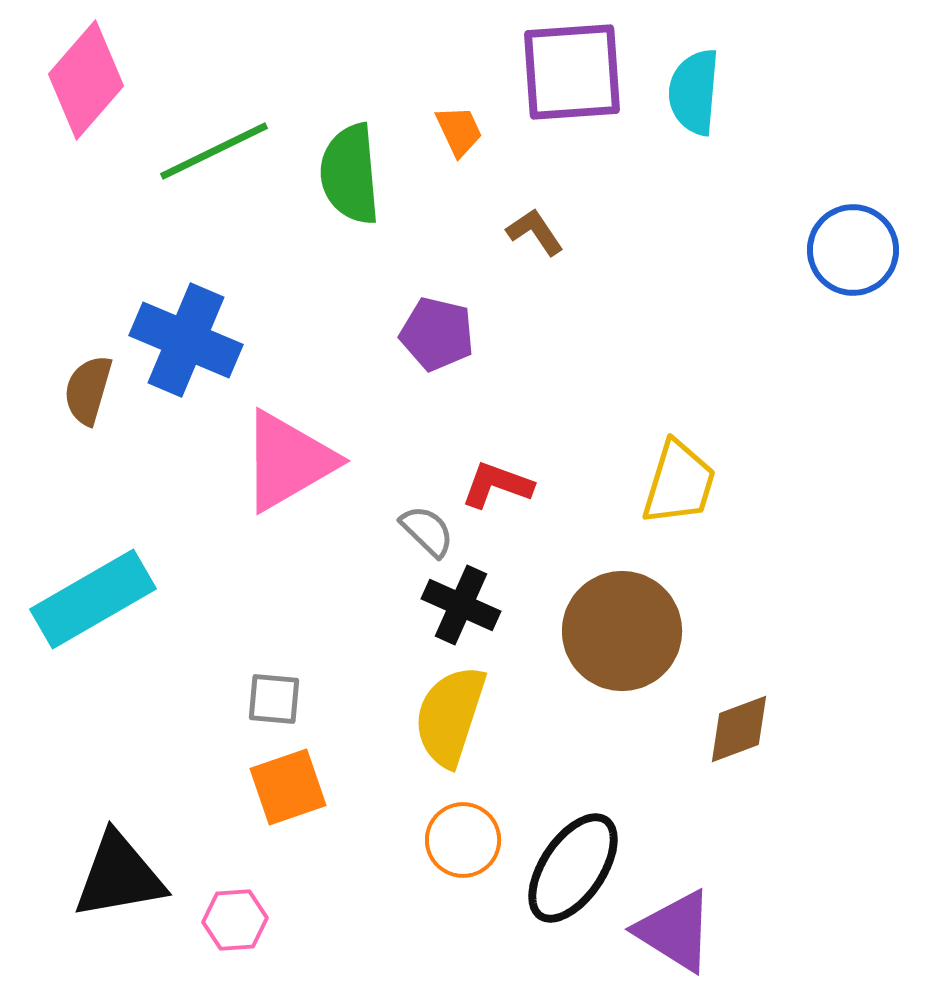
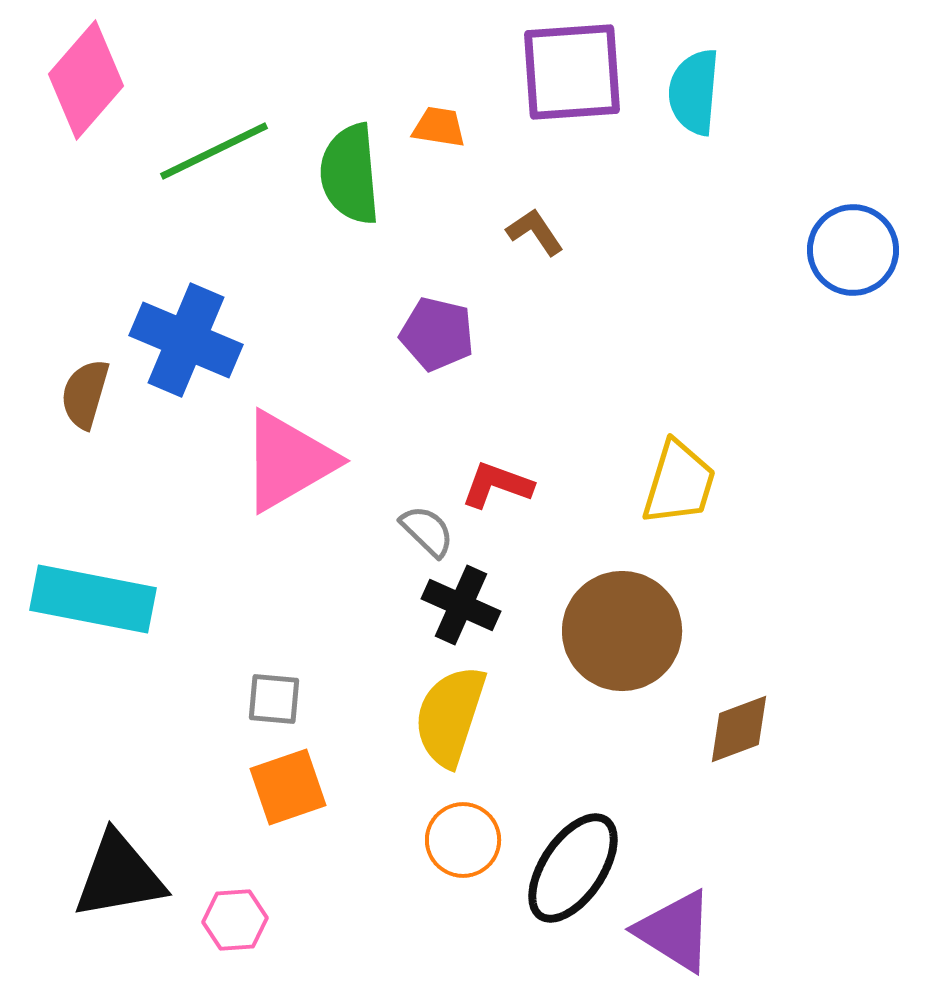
orange trapezoid: moved 20 px left, 4 px up; rotated 56 degrees counterclockwise
brown semicircle: moved 3 px left, 4 px down
cyan rectangle: rotated 41 degrees clockwise
